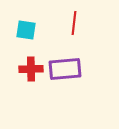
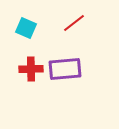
red line: rotated 45 degrees clockwise
cyan square: moved 2 px up; rotated 15 degrees clockwise
